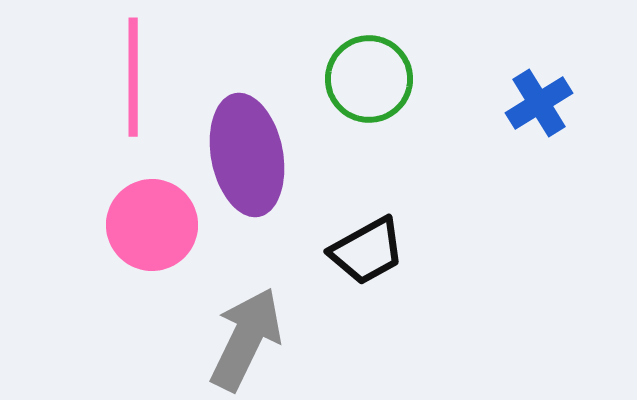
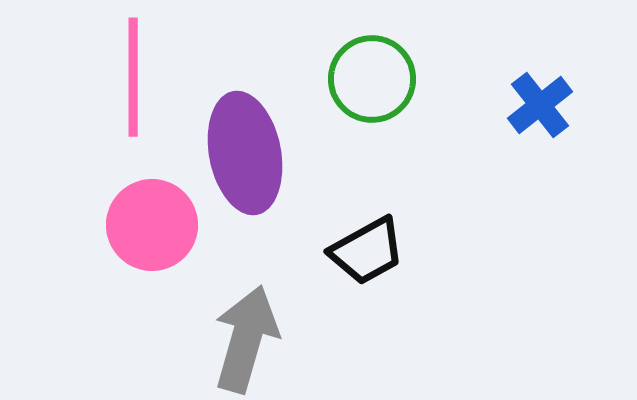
green circle: moved 3 px right
blue cross: moved 1 px right, 2 px down; rotated 6 degrees counterclockwise
purple ellipse: moved 2 px left, 2 px up
gray arrow: rotated 10 degrees counterclockwise
